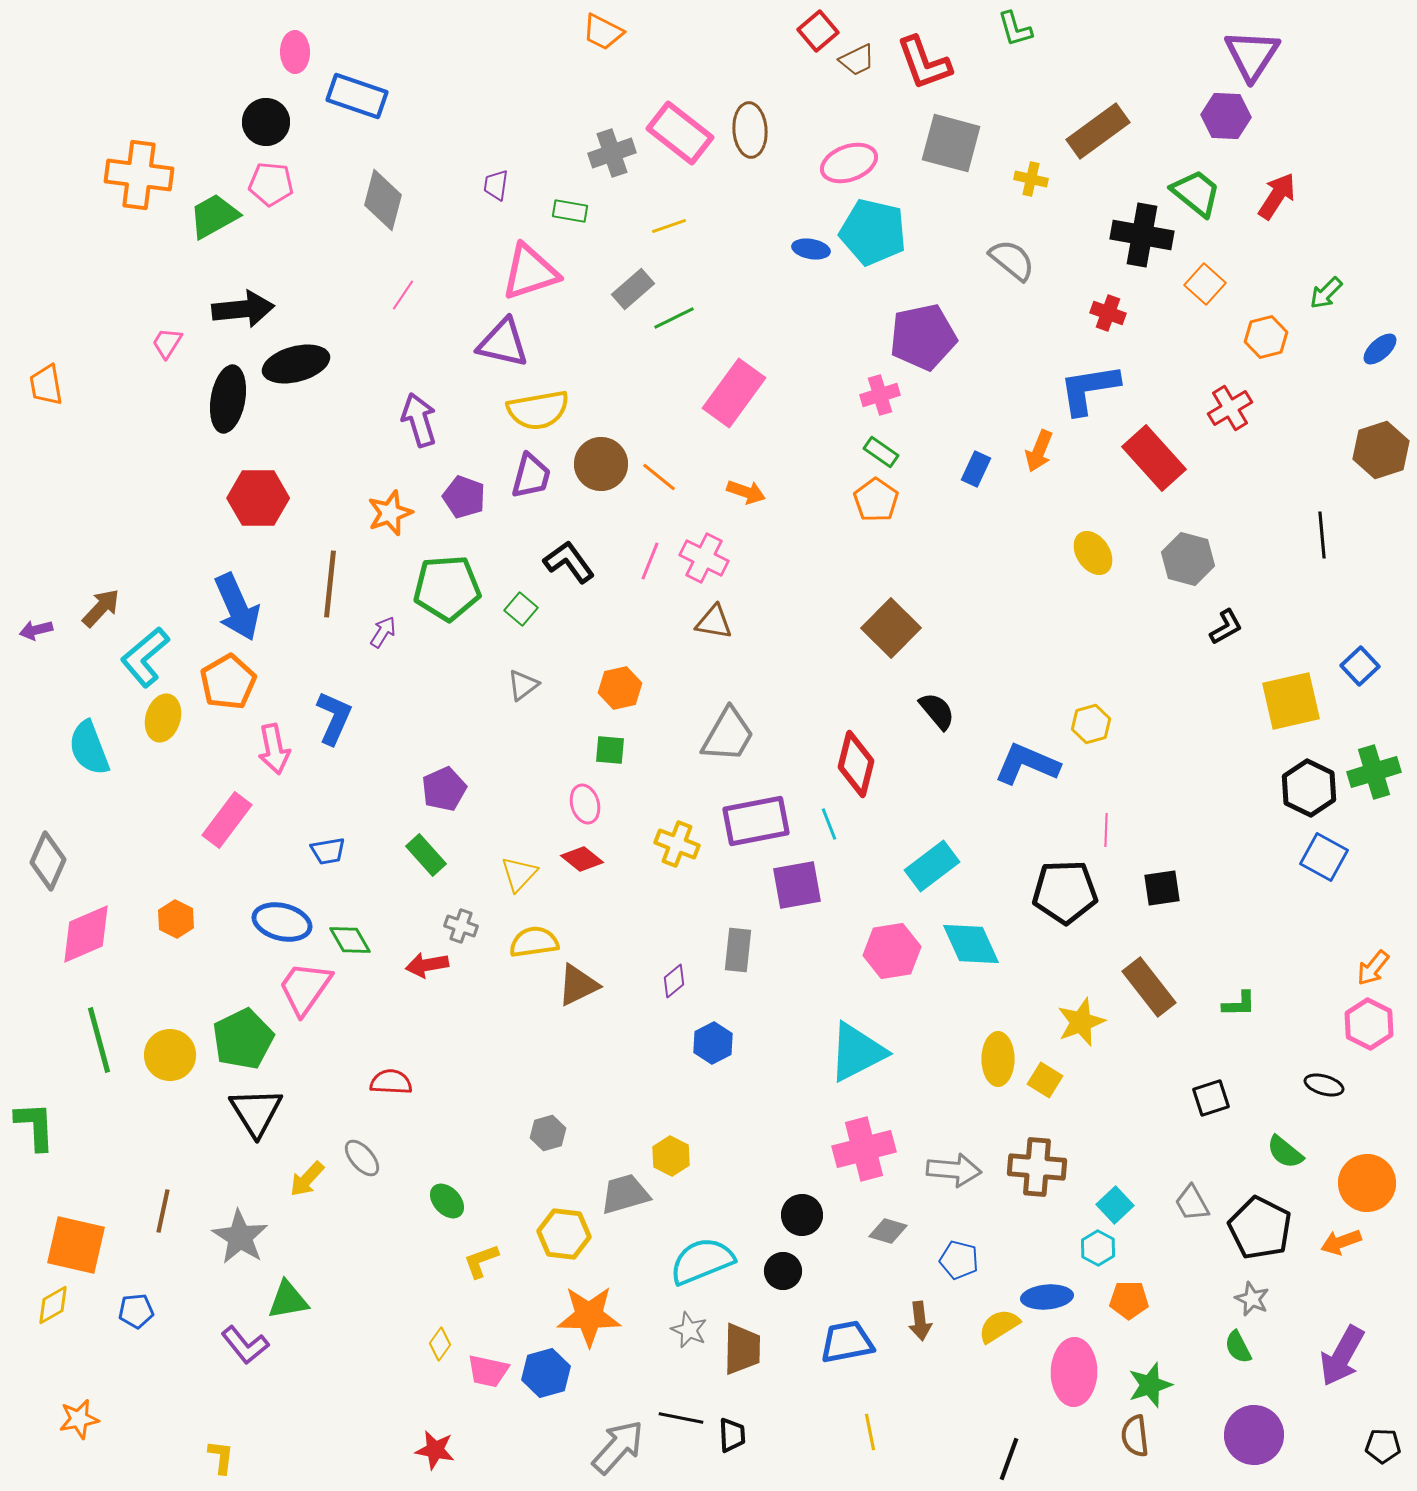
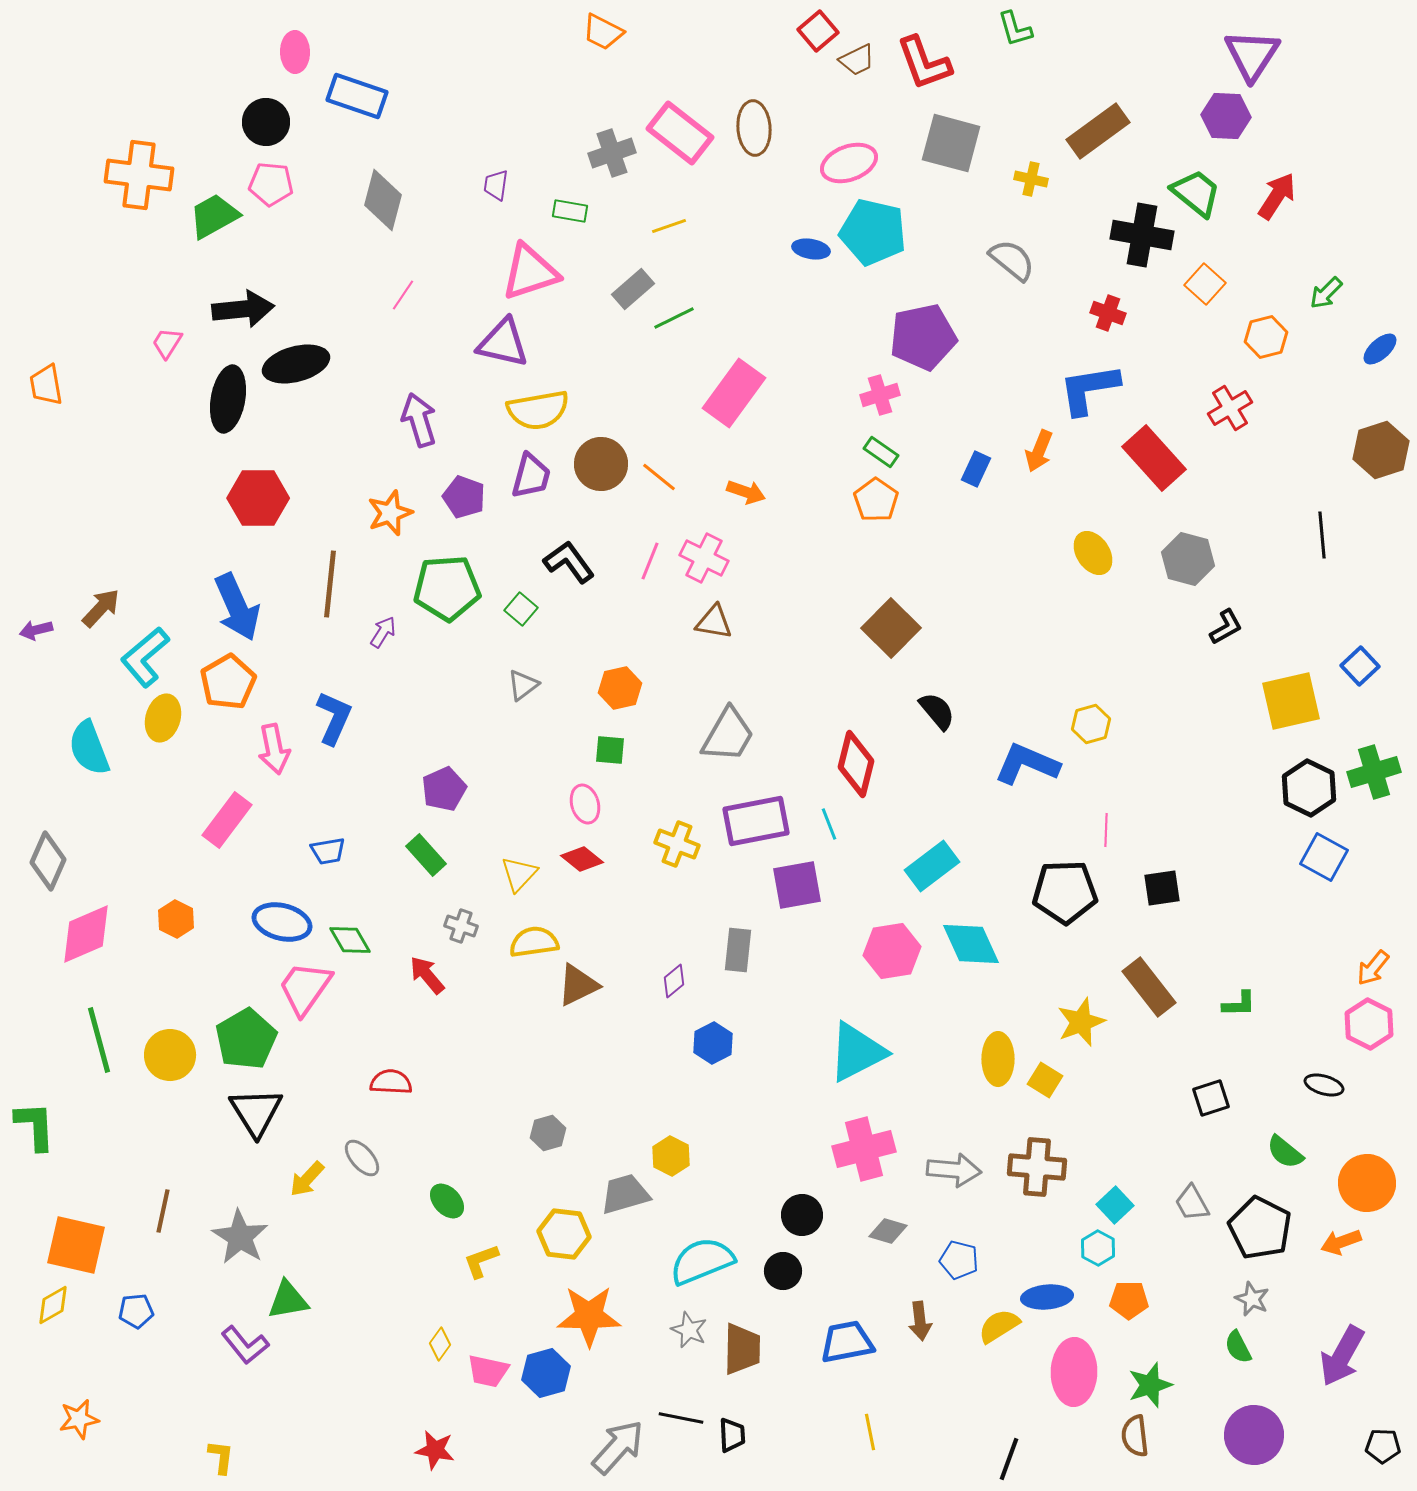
brown ellipse at (750, 130): moved 4 px right, 2 px up
red arrow at (427, 965): moved 10 px down; rotated 60 degrees clockwise
green pentagon at (243, 1039): moved 3 px right; rotated 4 degrees counterclockwise
